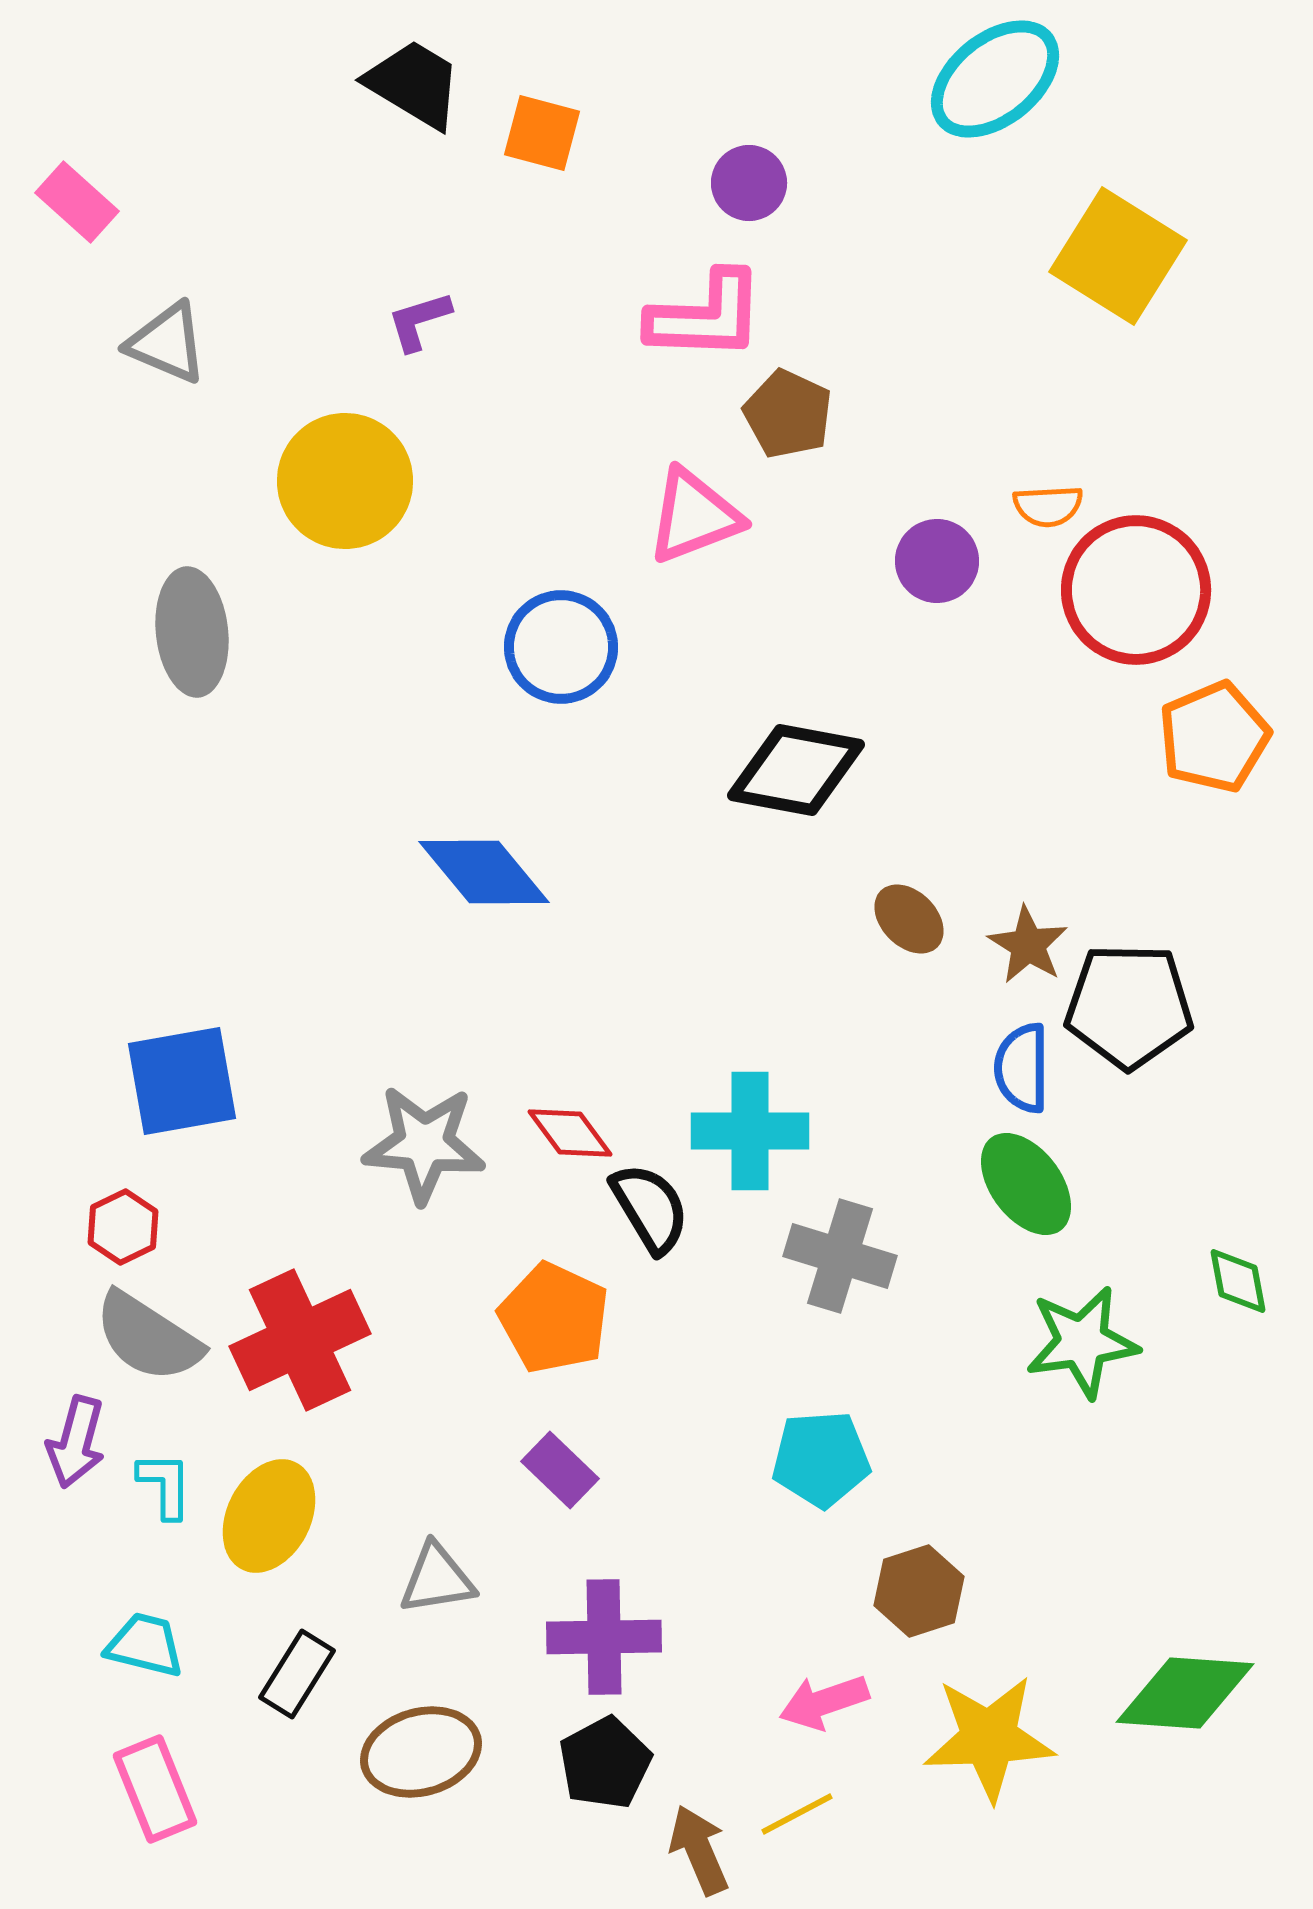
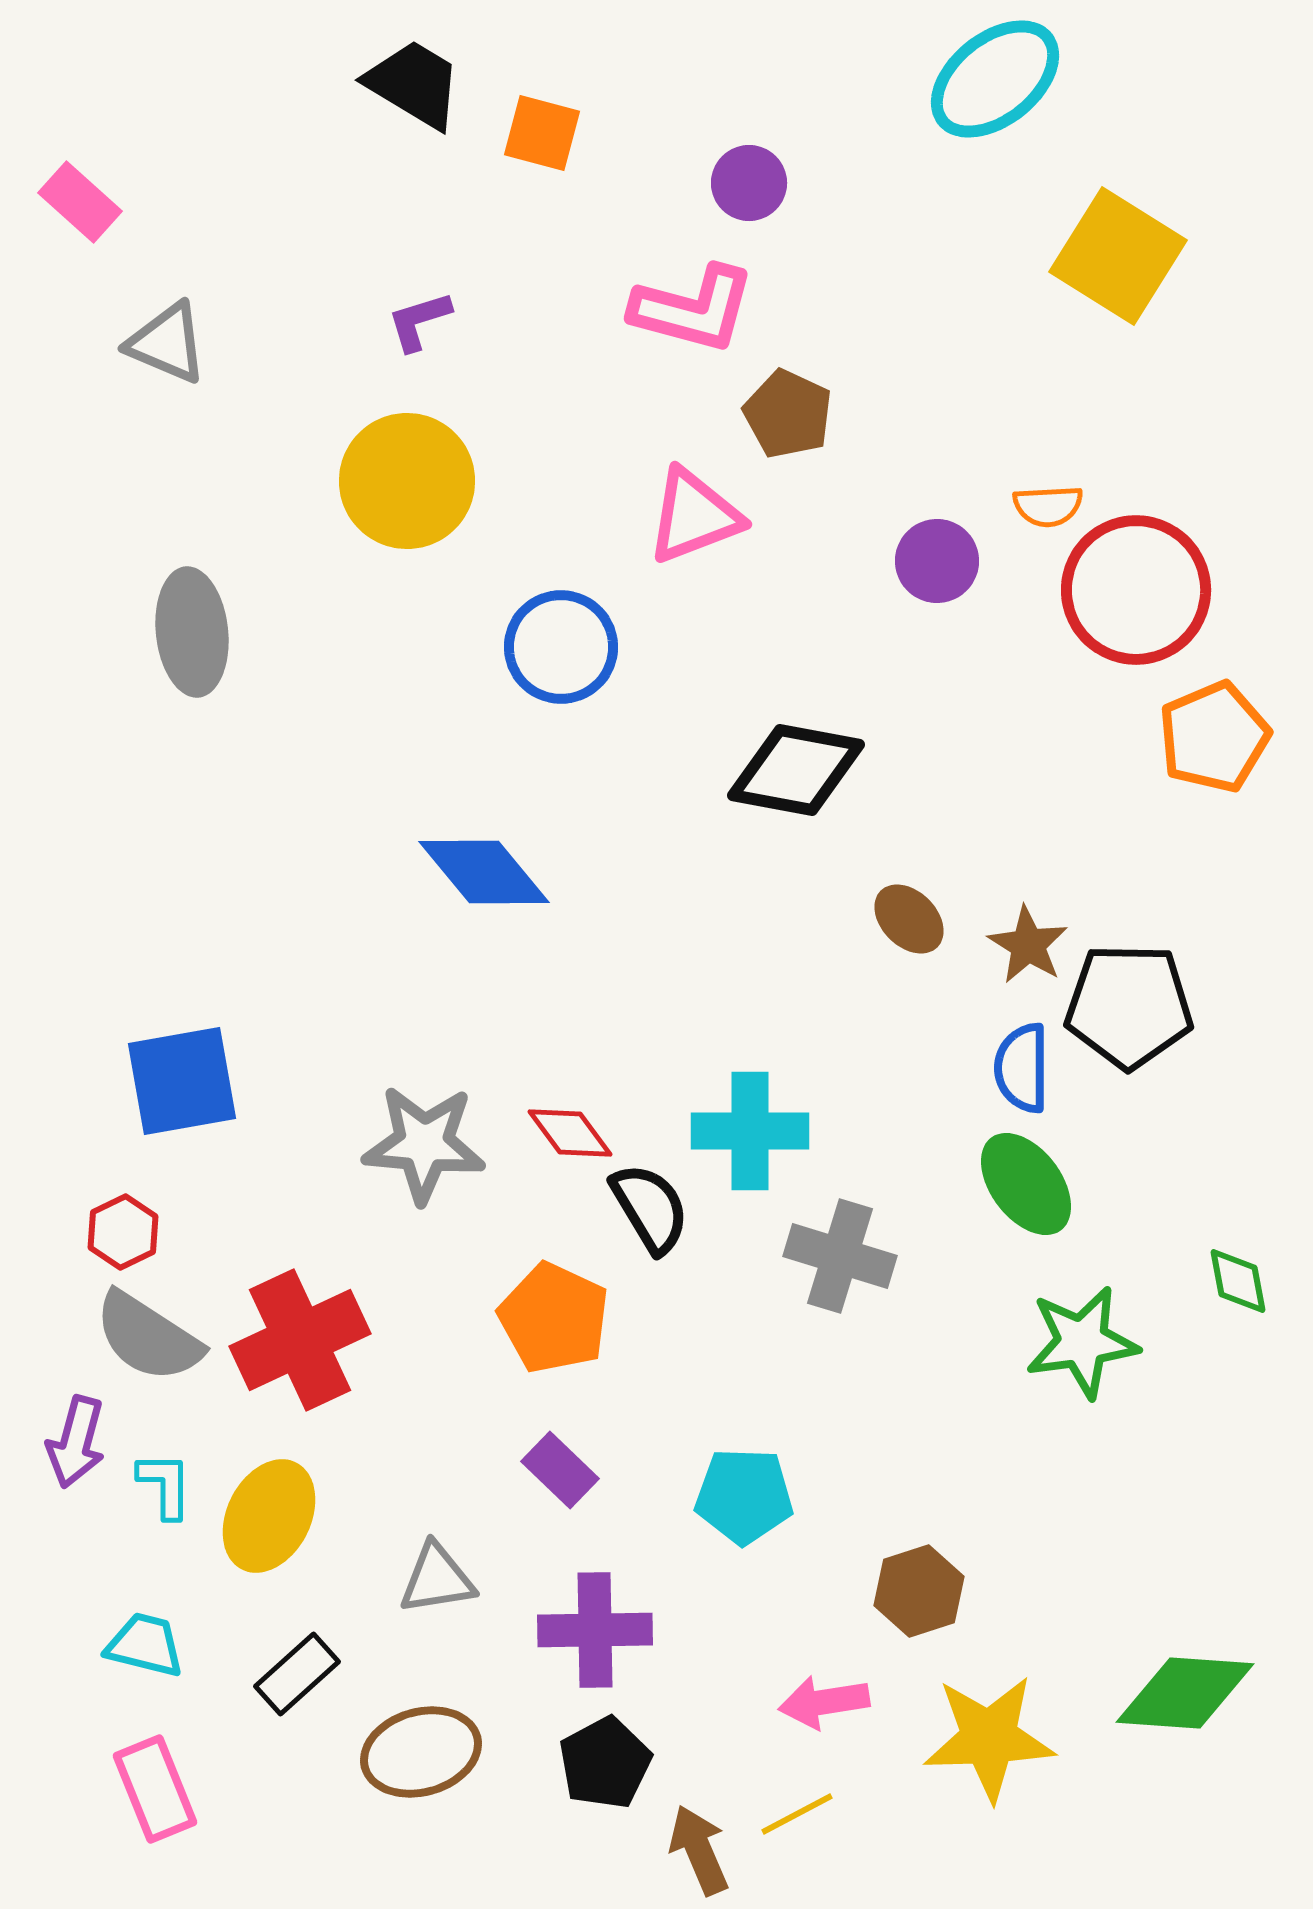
pink rectangle at (77, 202): moved 3 px right
pink L-shape at (706, 316): moved 13 px left, 7 px up; rotated 13 degrees clockwise
yellow circle at (345, 481): moved 62 px right
red hexagon at (123, 1227): moved 5 px down
cyan pentagon at (821, 1459): moved 77 px left, 37 px down; rotated 6 degrees clockwise
purple cross at (604, 1637): moved 9 px left, 7 px up
black rectangle at (297, 1674): rotated 16 degrees clockwise
pink arrow at (824, 1702): rotated 10 degrees clockwise
